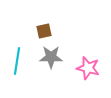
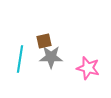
brown square: moved 10 px down
cyan line: moved 3 px right, 2 px up
